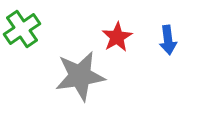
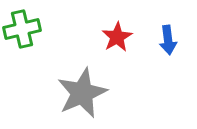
green cross: rotated 21 degrees clockwise
gray star: moved 2 px right, 17 px down; rotated 15 degrees counterclockwise
